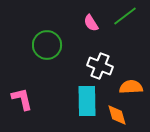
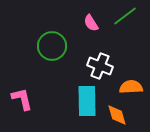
green circle: moved 5 px right, 1 px down
